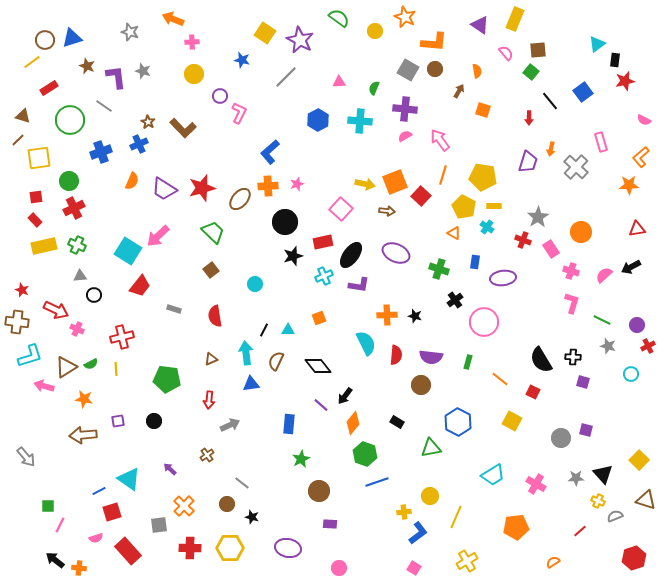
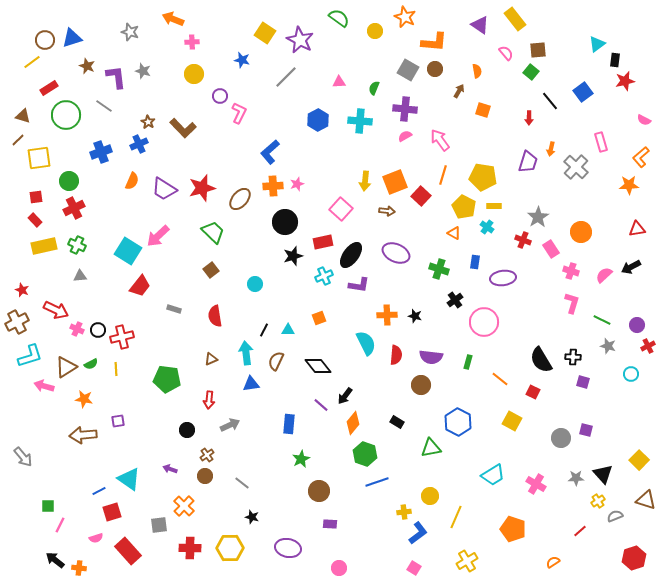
yellow rectangle at (515, 19): rotated 60 degrees counterclockwise
green circle at (70, 120): moved 4 px left, 5 px up
yellow arrow at (365, 184): moved 3 px up; rotated 84 degrees clockwise
orange cross at (268, 186): moved 5 px right
black circle at (94, 295): moved 4 px right, 35 px down
brown cross at (17, 322): rotated 35 degrees counterclockwise
black circle at (154, 421): moved 33 px right, 9 px down
gray arrow at (26, 457): moved 3 px left
purple arrow at (170, 469): rotated 24 degrees counterclockwise
yellow cross at (598, 501): rotated 32 degrees clockwise
brown circle at (227, 504): moved 22 px left, 28 px up
orange pentagon at (516, 527): moved 3 px left, 2 px down; rotated 25 degrees clockwise
